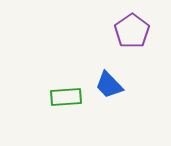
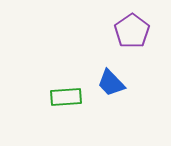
blue trapezoid: moved 2 px right, 2 px up
